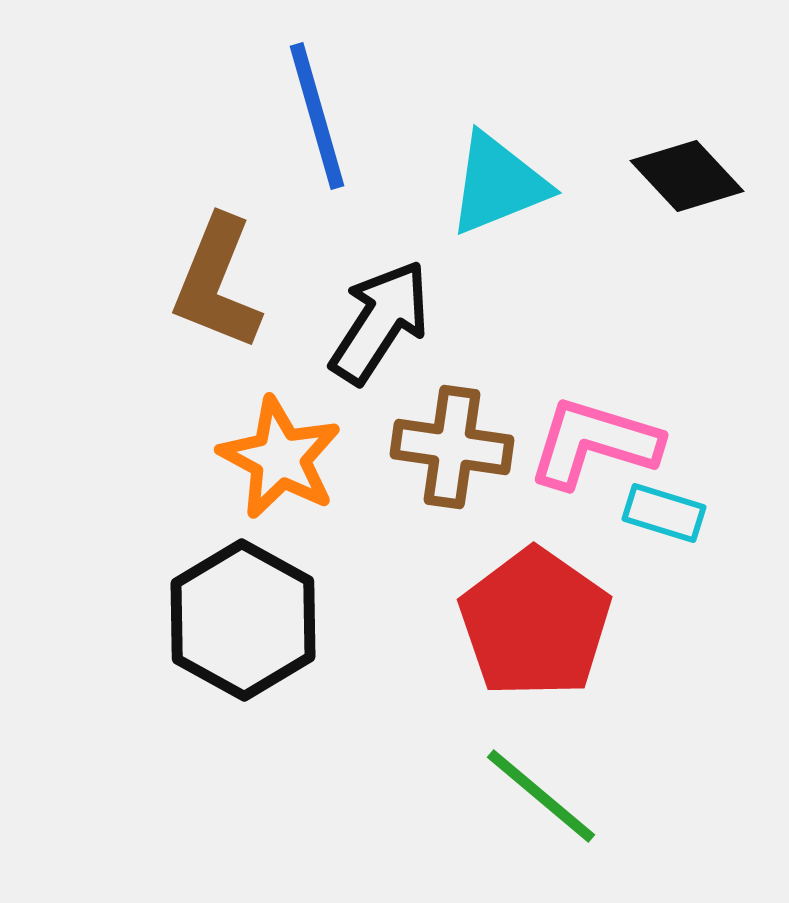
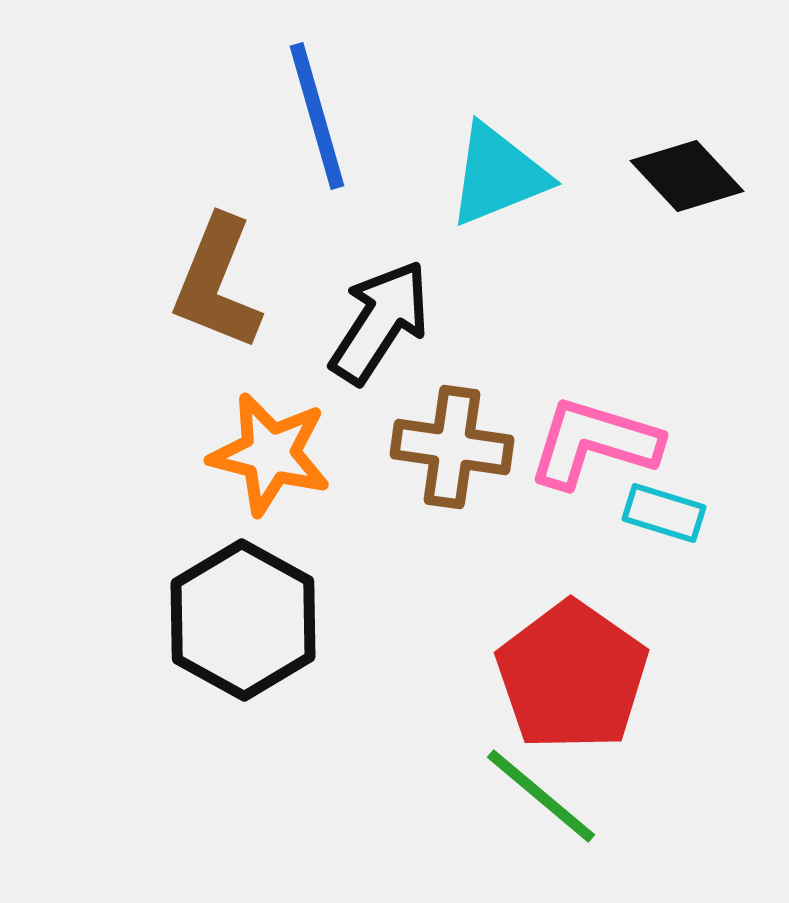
cyan triangle: moved 9 px up
orange star: moved 10 px left, 4 px up; rotated 14 degrees counterclockwise
red pentagon: moved 37 px right, 53 px down
